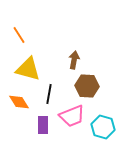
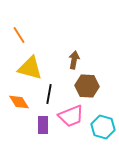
yellow triangle: moved 2 px right, 1 px up
pink trapezoid: moved 1 px left
